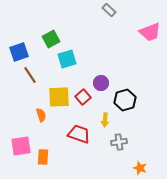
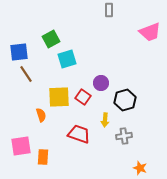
gray rectangle: rotated 48 degrees clockwise
blue square: rotated 12 degrees clockwise
brown line: moved 4 px left, 1 px up
red square: rotated 14 degrees counterclockwise
gray cross: moved 5 px right, 6 px up
